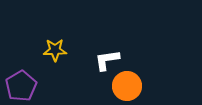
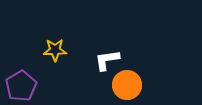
orange circle: moved 1 px up
